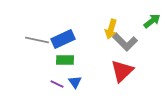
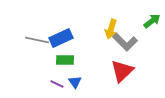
blue rectangle: moved 2 px left, 1 px up
